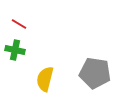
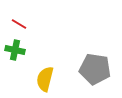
gray pentagon: moved 4 px up
